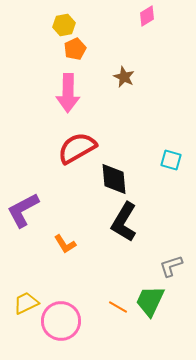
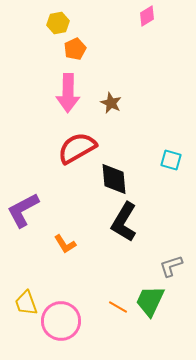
yellow hexagon: moved 6 px left, 2 px up
brown star: moved 13 px left, 26 px down
yellow trapezoid: rotated 84 degrees counterclockwise
